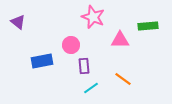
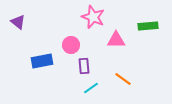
pink triangle: moved 4 px left
